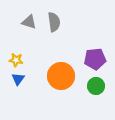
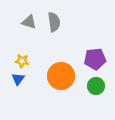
yellow star: moved 6 px right, 1 px down
